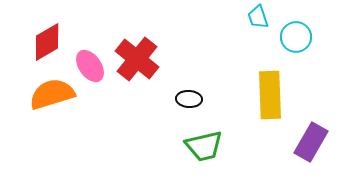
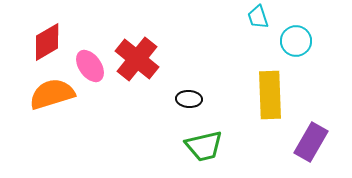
cyan circle: moved 4 px down
